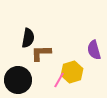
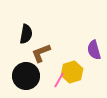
black semicircle: moved 2 px left, 4 px up
brown L-shape: rotated 20 degrees counterclockwise
black circle: moved 8 px right, 4 px up
